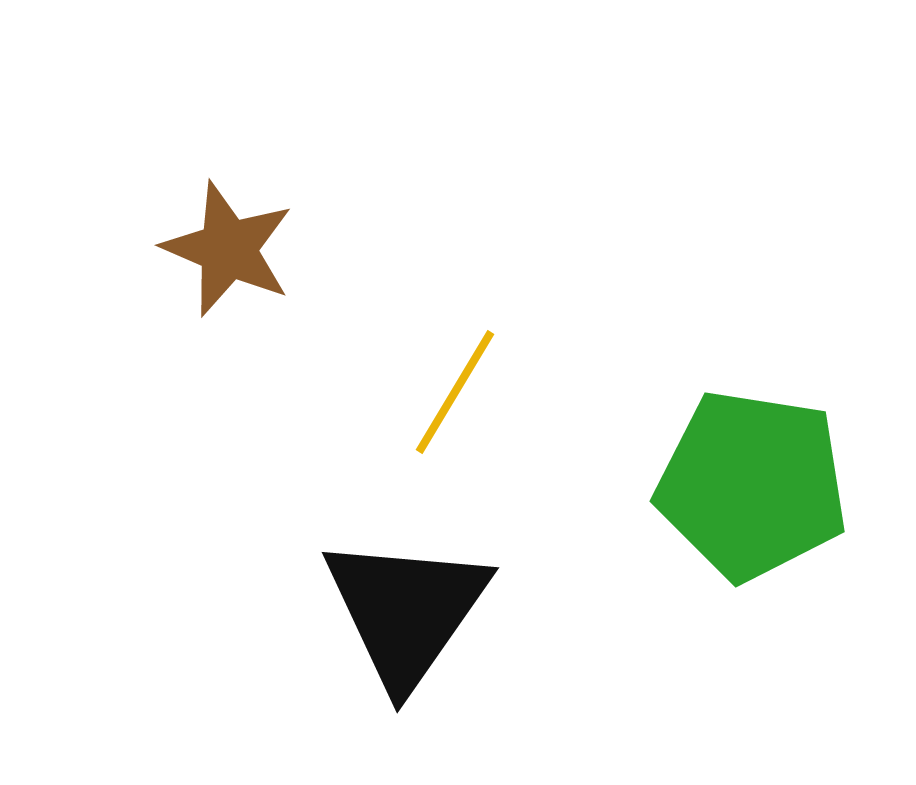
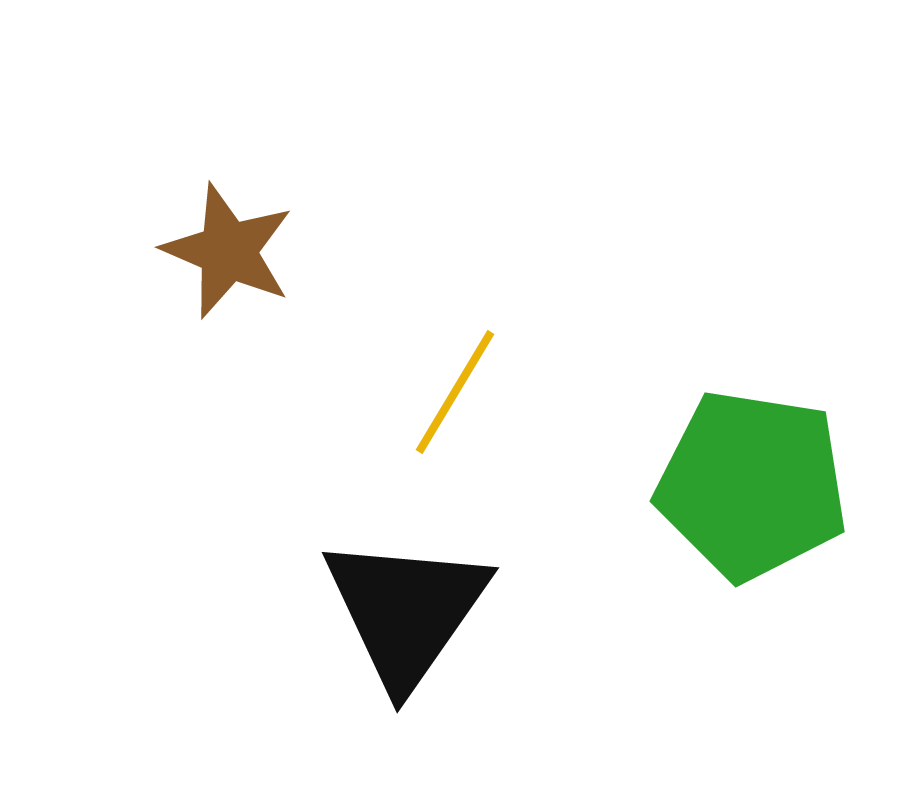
brown star: moved 2 px down
